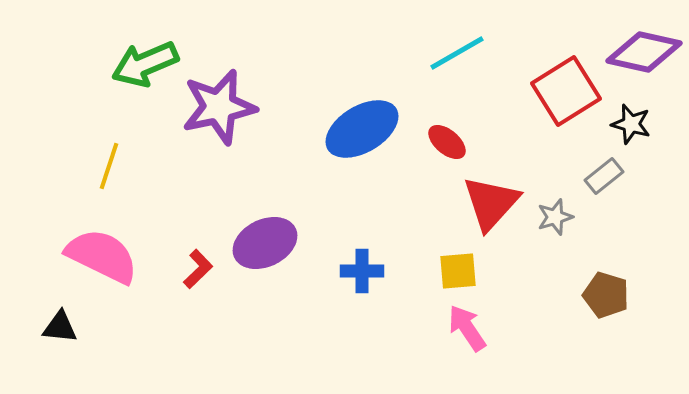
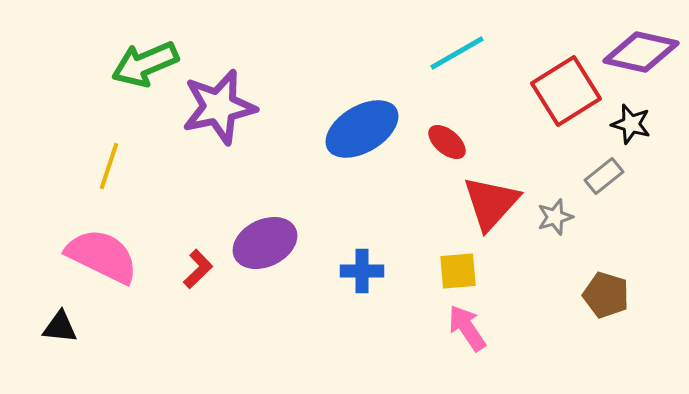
purple diamond: moved 3 px left
